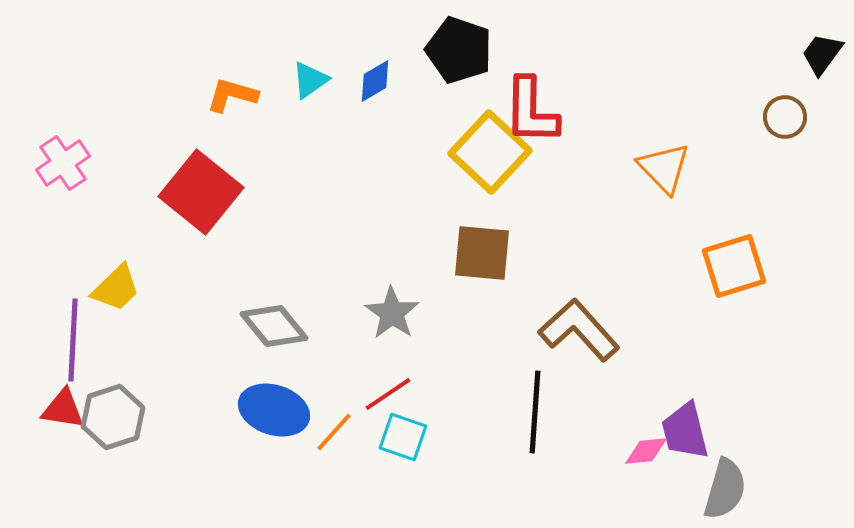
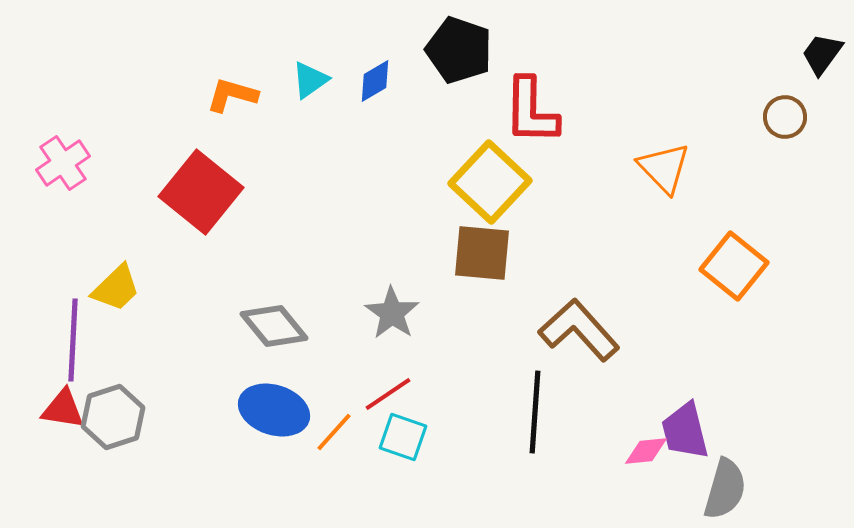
yellow square: moved 30 px down
orange square: rotated 34 degrees counterclockwise
